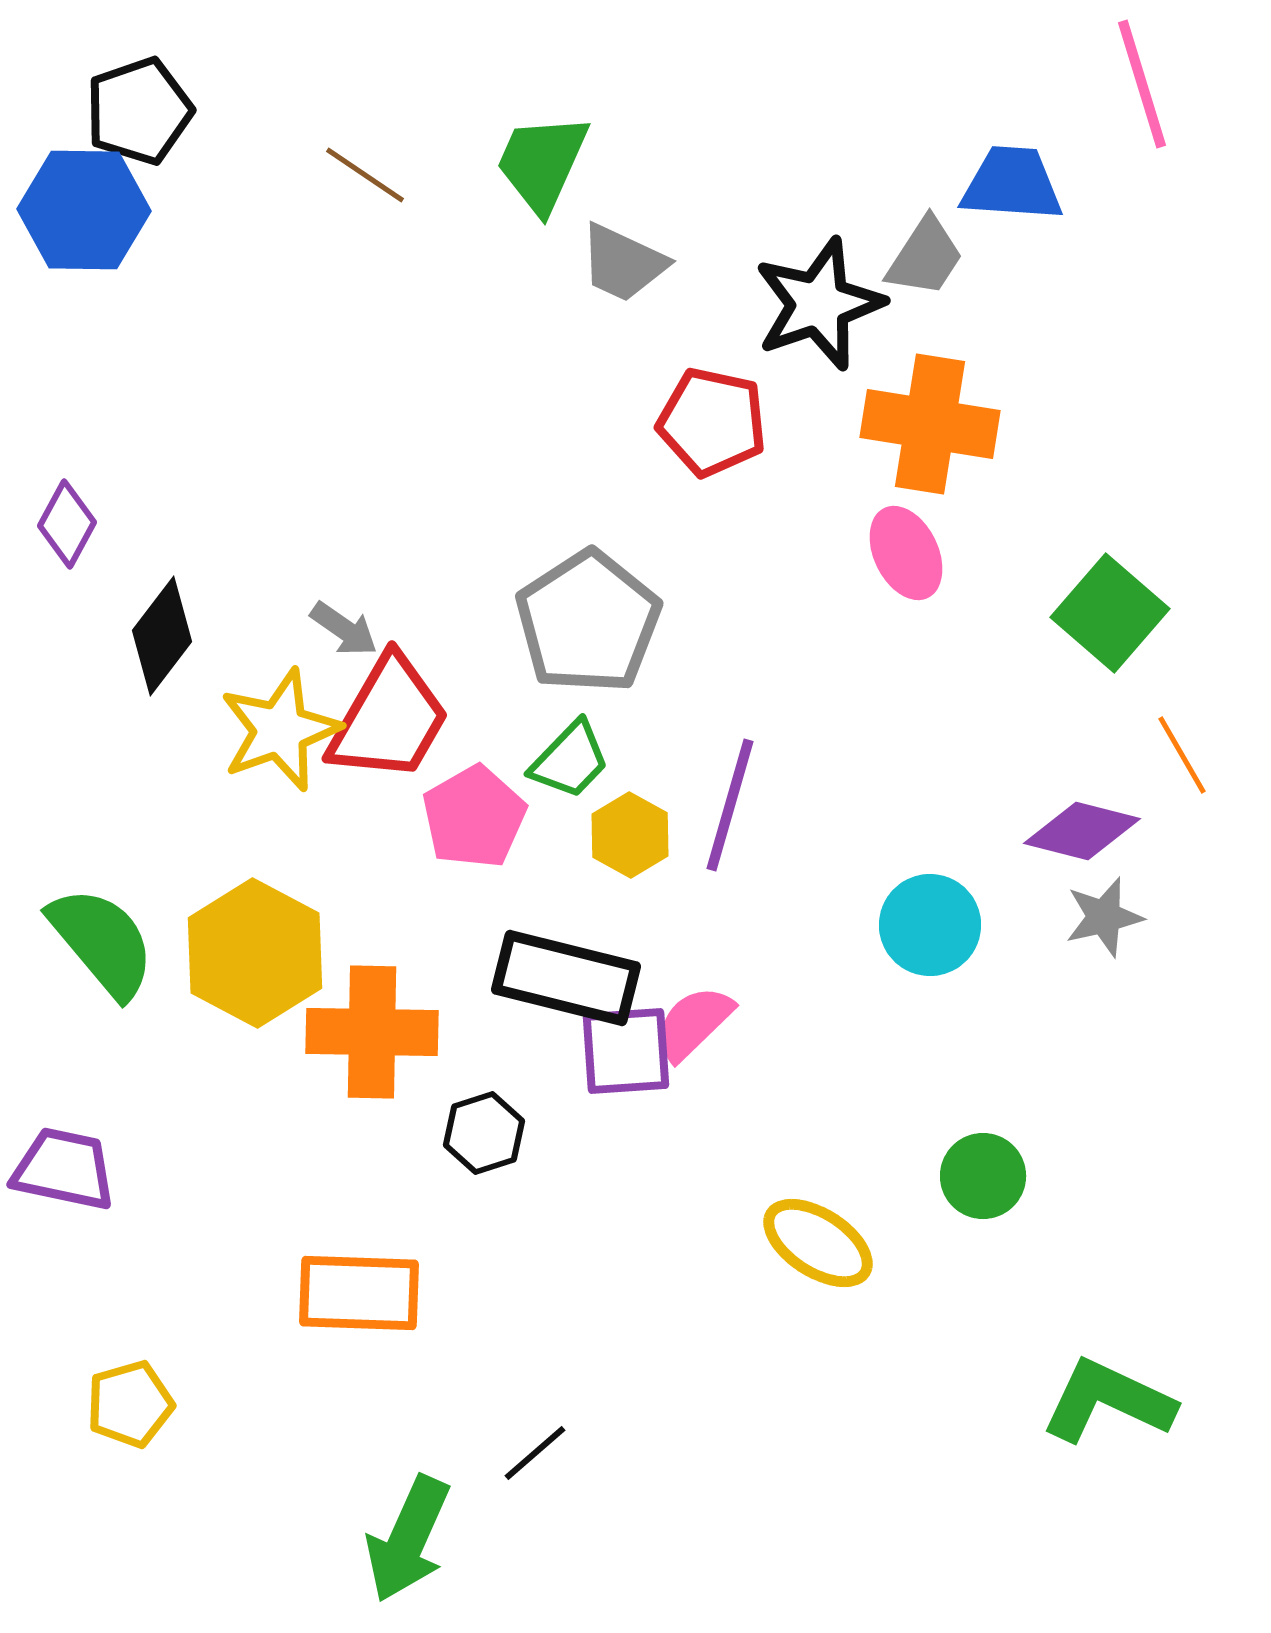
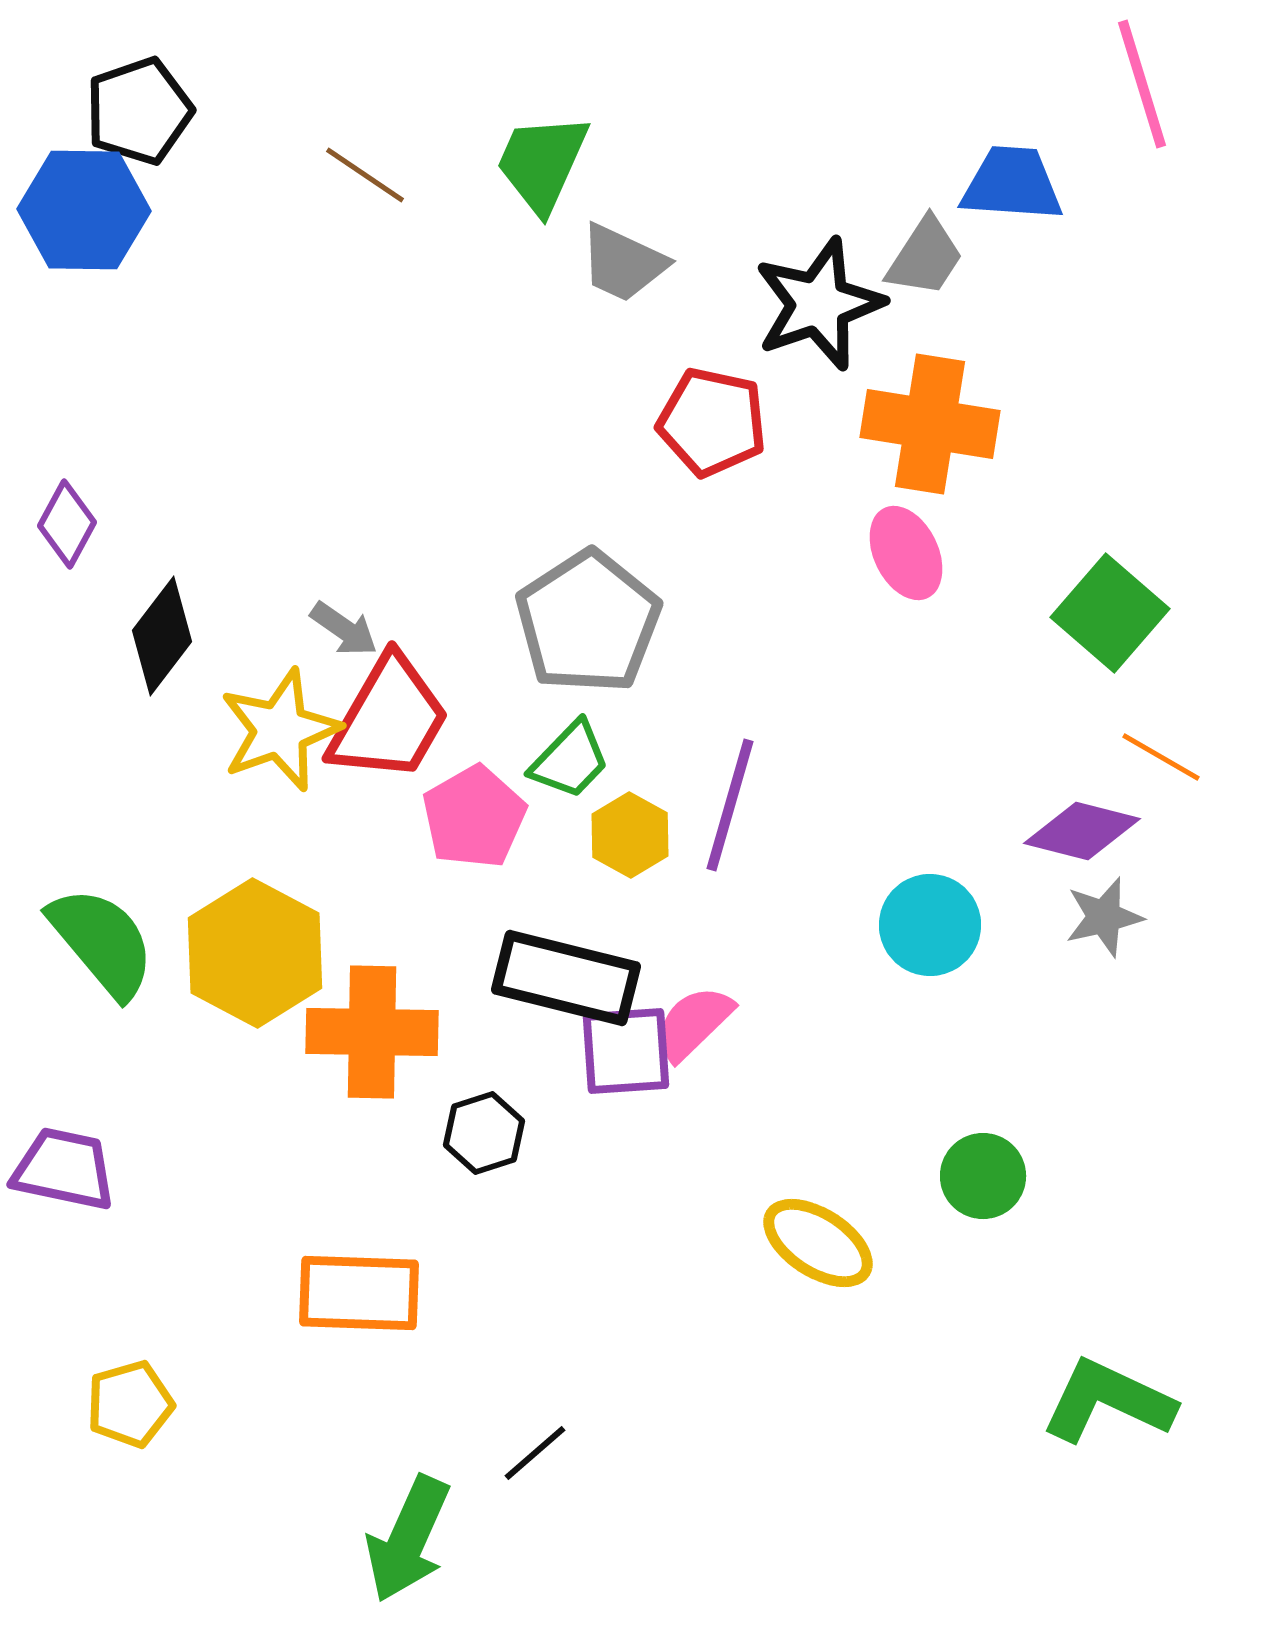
orange line at (1182, 755): moved 21 px left, 2 px down; rotated 30 degrees counterclockwise
